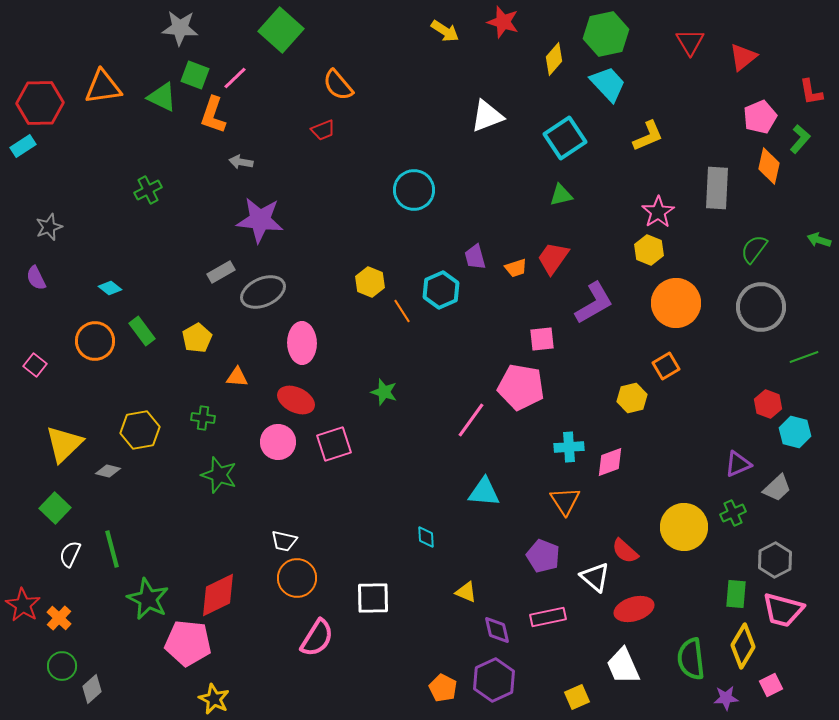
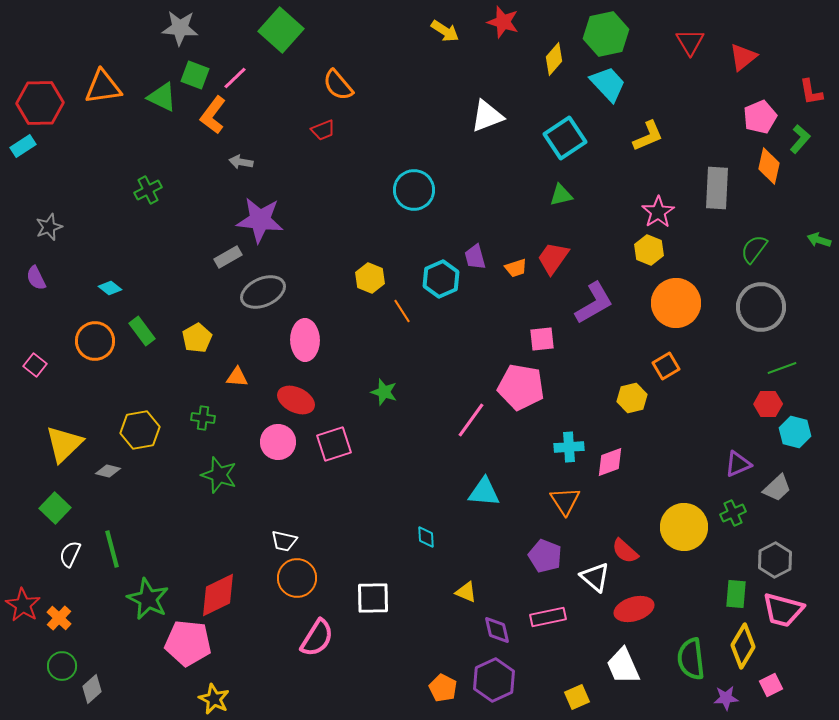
orange L-shape at (213, 115): rotated 18 degrees clockwise
gray rectangle at (221, 272): moved 7 px right, 15 px up
yellow hexagon at (370, 282): moved 4 px up
cyan hexagon at (441, 290): moved 11 px up
pink ellipse at (302, 343): moved 3 px right, 3 px up
green line at (804, 357): moved 22 px left, 11 px down
red hexagon at (768, 404): rotated 20 degrees counterclockwise
purple pentagon at (543, 556): moved 2 px right
